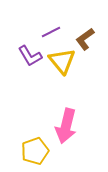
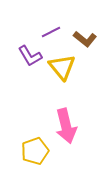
brown L-shape: rotated 105 degrees counterclockwise
yellow triangle: moved 6 px down
pink arrow: rotated 28 degrees counterclockwise
